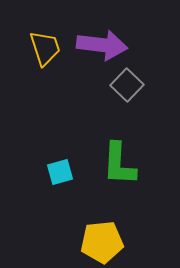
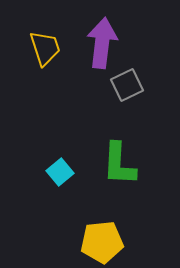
purple arrow: moved 2 px up; rotated 90 degrees counterclockwise
gray square: rotated 20 degrees clockwise
cyan square: rotated 24 degrees counterclockwise
